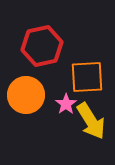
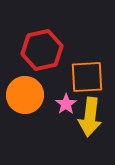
red hexagon: moved 4 px down
orange circle: moved 1 px left
yellow arrow: moved 1 px left, 4 px up; rotated 39 degrees clockwise
